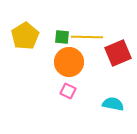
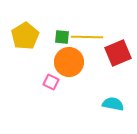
pink square: moved 17 px left, 9 px up
